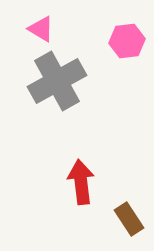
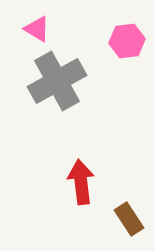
pink triangle: moved 4 px left
